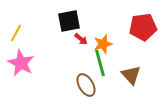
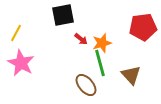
black square: moved 6 px left, 6 px up
orange star: moved 1 px left, 1 px up
brown ellipse: rotated 10 degrees counterclockwise
